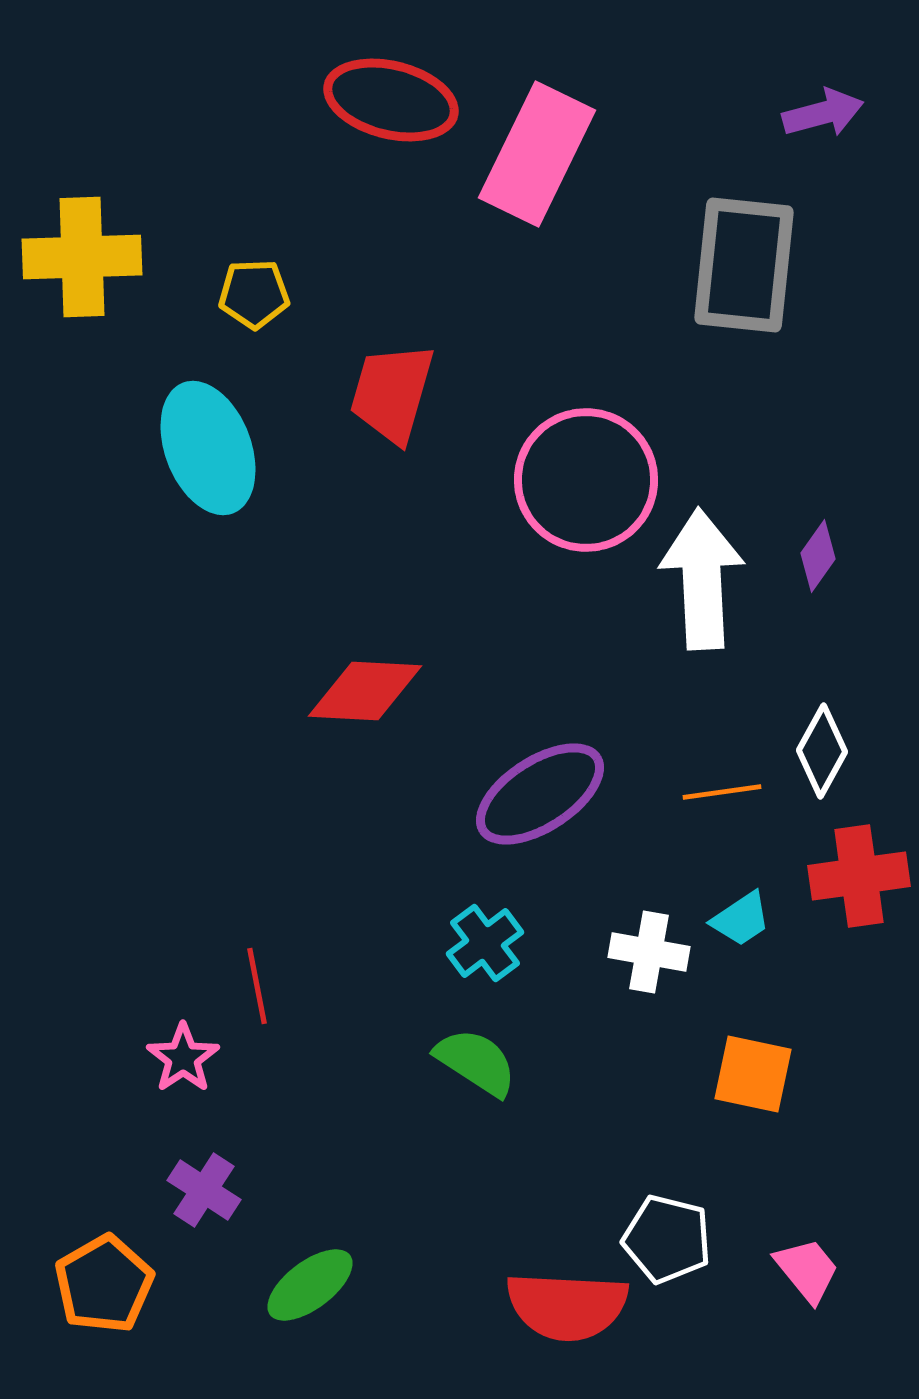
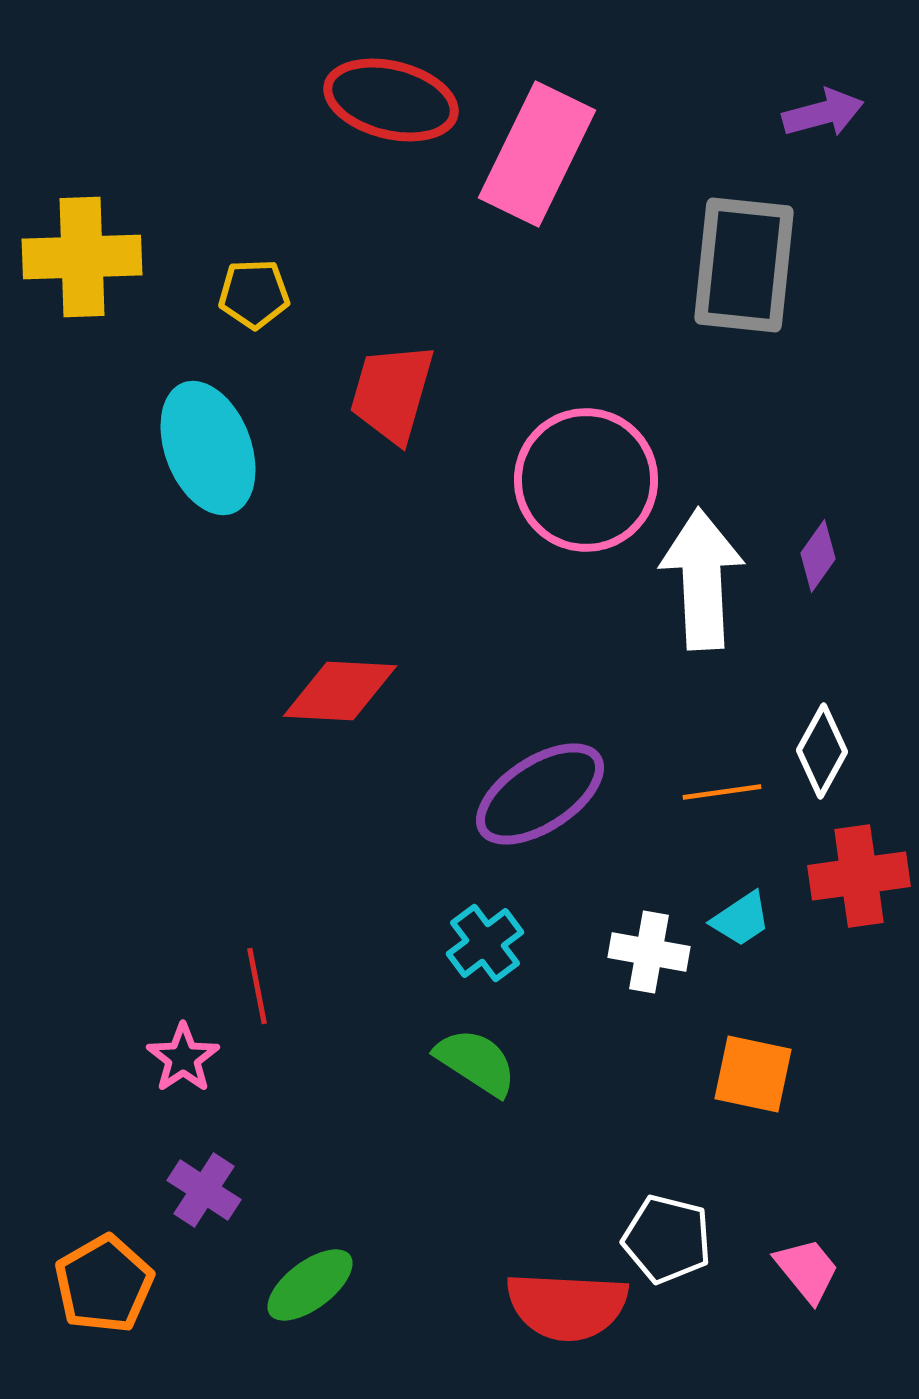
red diamond: moved 25 px left
